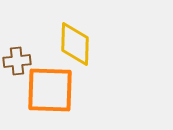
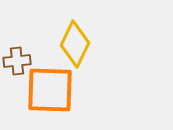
yellow diamond: rotated 24 degrees clockwise
